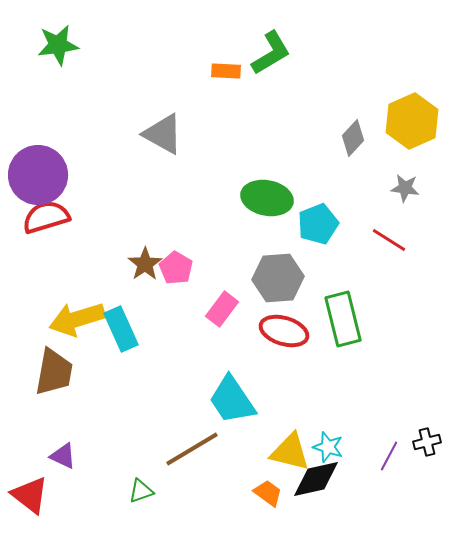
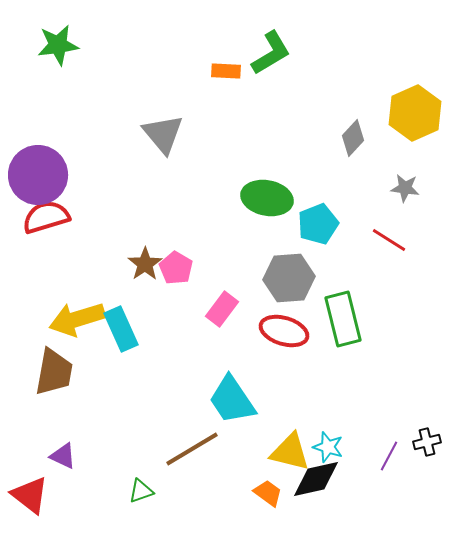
yellow hexagon: moved 3 px right, 8 px up
gray triangle: rotated 21 degrees clockwise
gray hexagon: moved 11 px right
